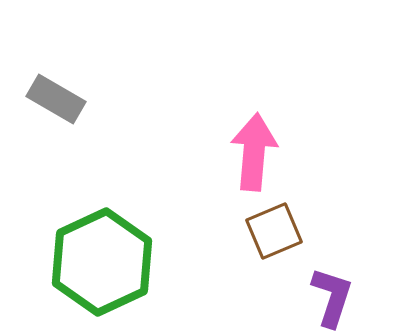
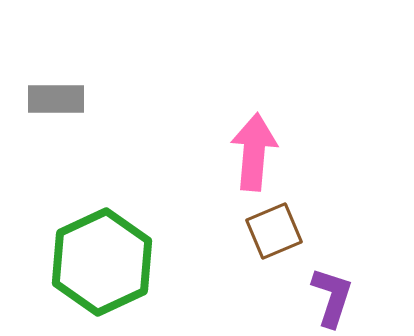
gray rectangle: rotated 30 degrees counterclockwise
